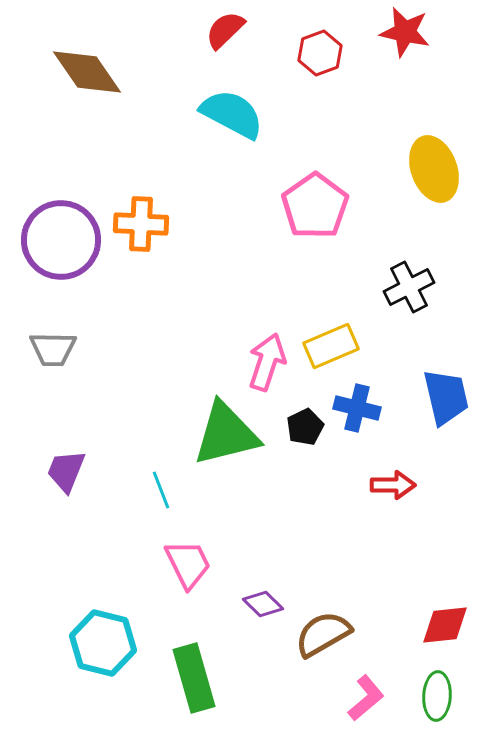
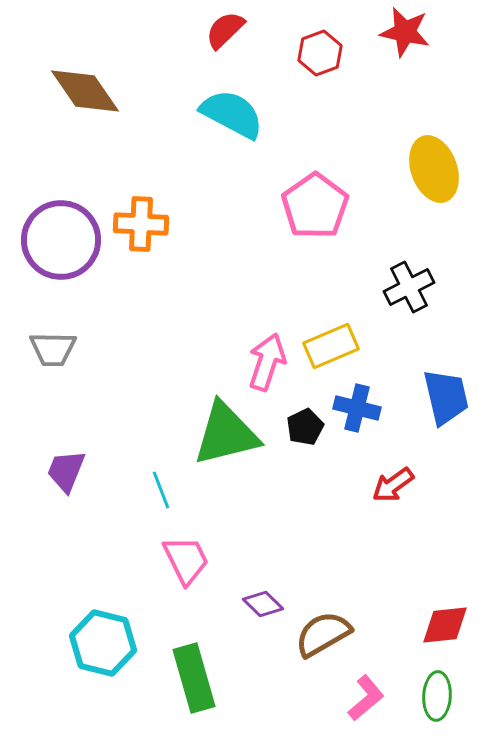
brown diamond: moved 2 px left, 19 px down
red arrow: rotated 144 degrees clockwise
pink trapezoid: moved 2 px left, 4 px up
